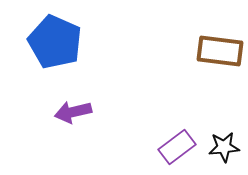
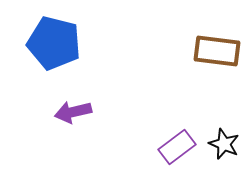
blue pentagon: moved 1 px left, 1 px down; rotated 10 degrees counterclockwise
brown rectangle: moved 3 px left
black star: moved 3 px up; rotated 28 degrees clockwise
